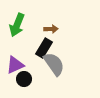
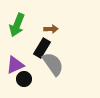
black rectangle: moved 2 px left
gray semicircle: moved 1 px left
